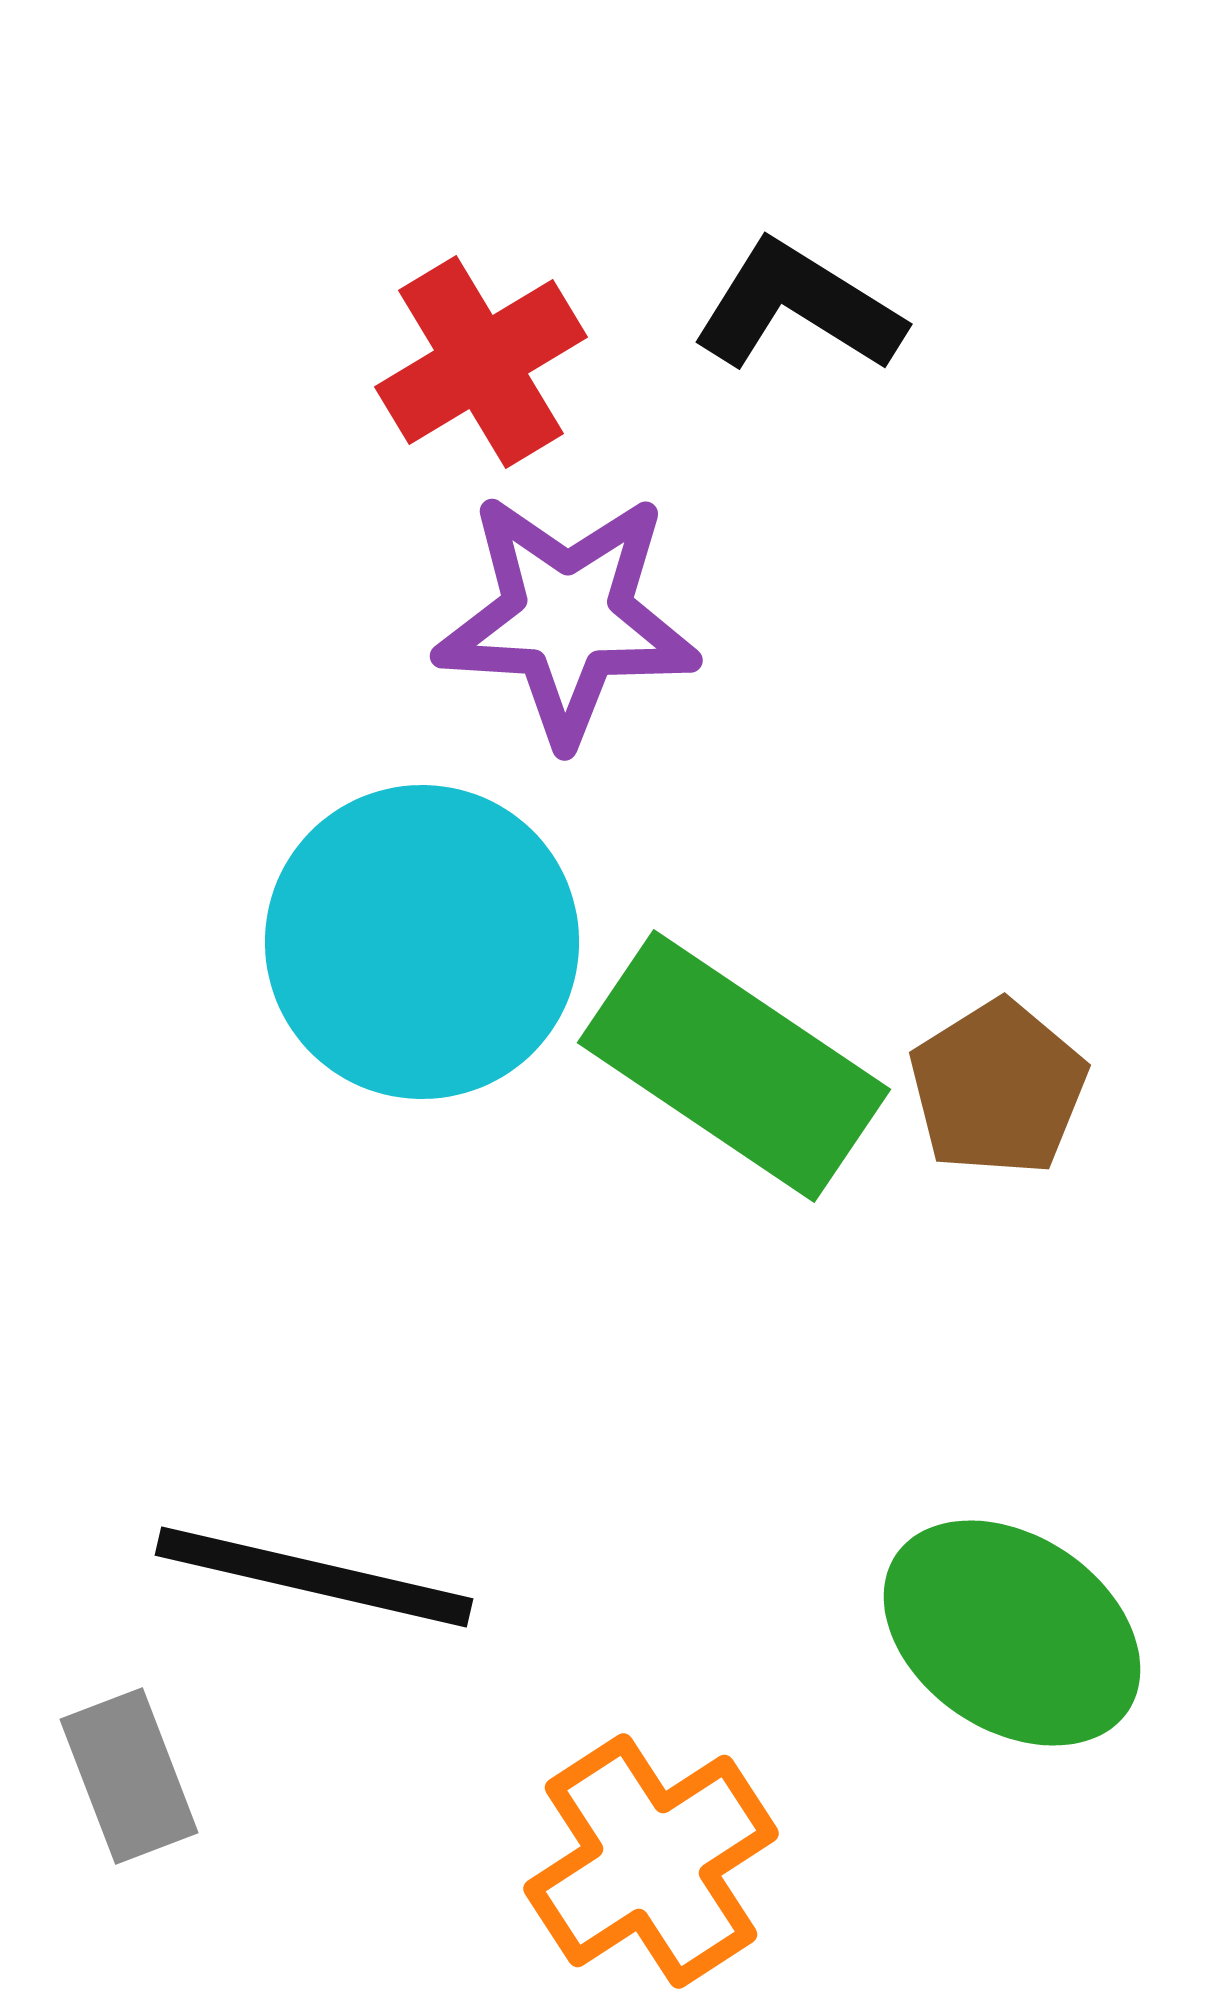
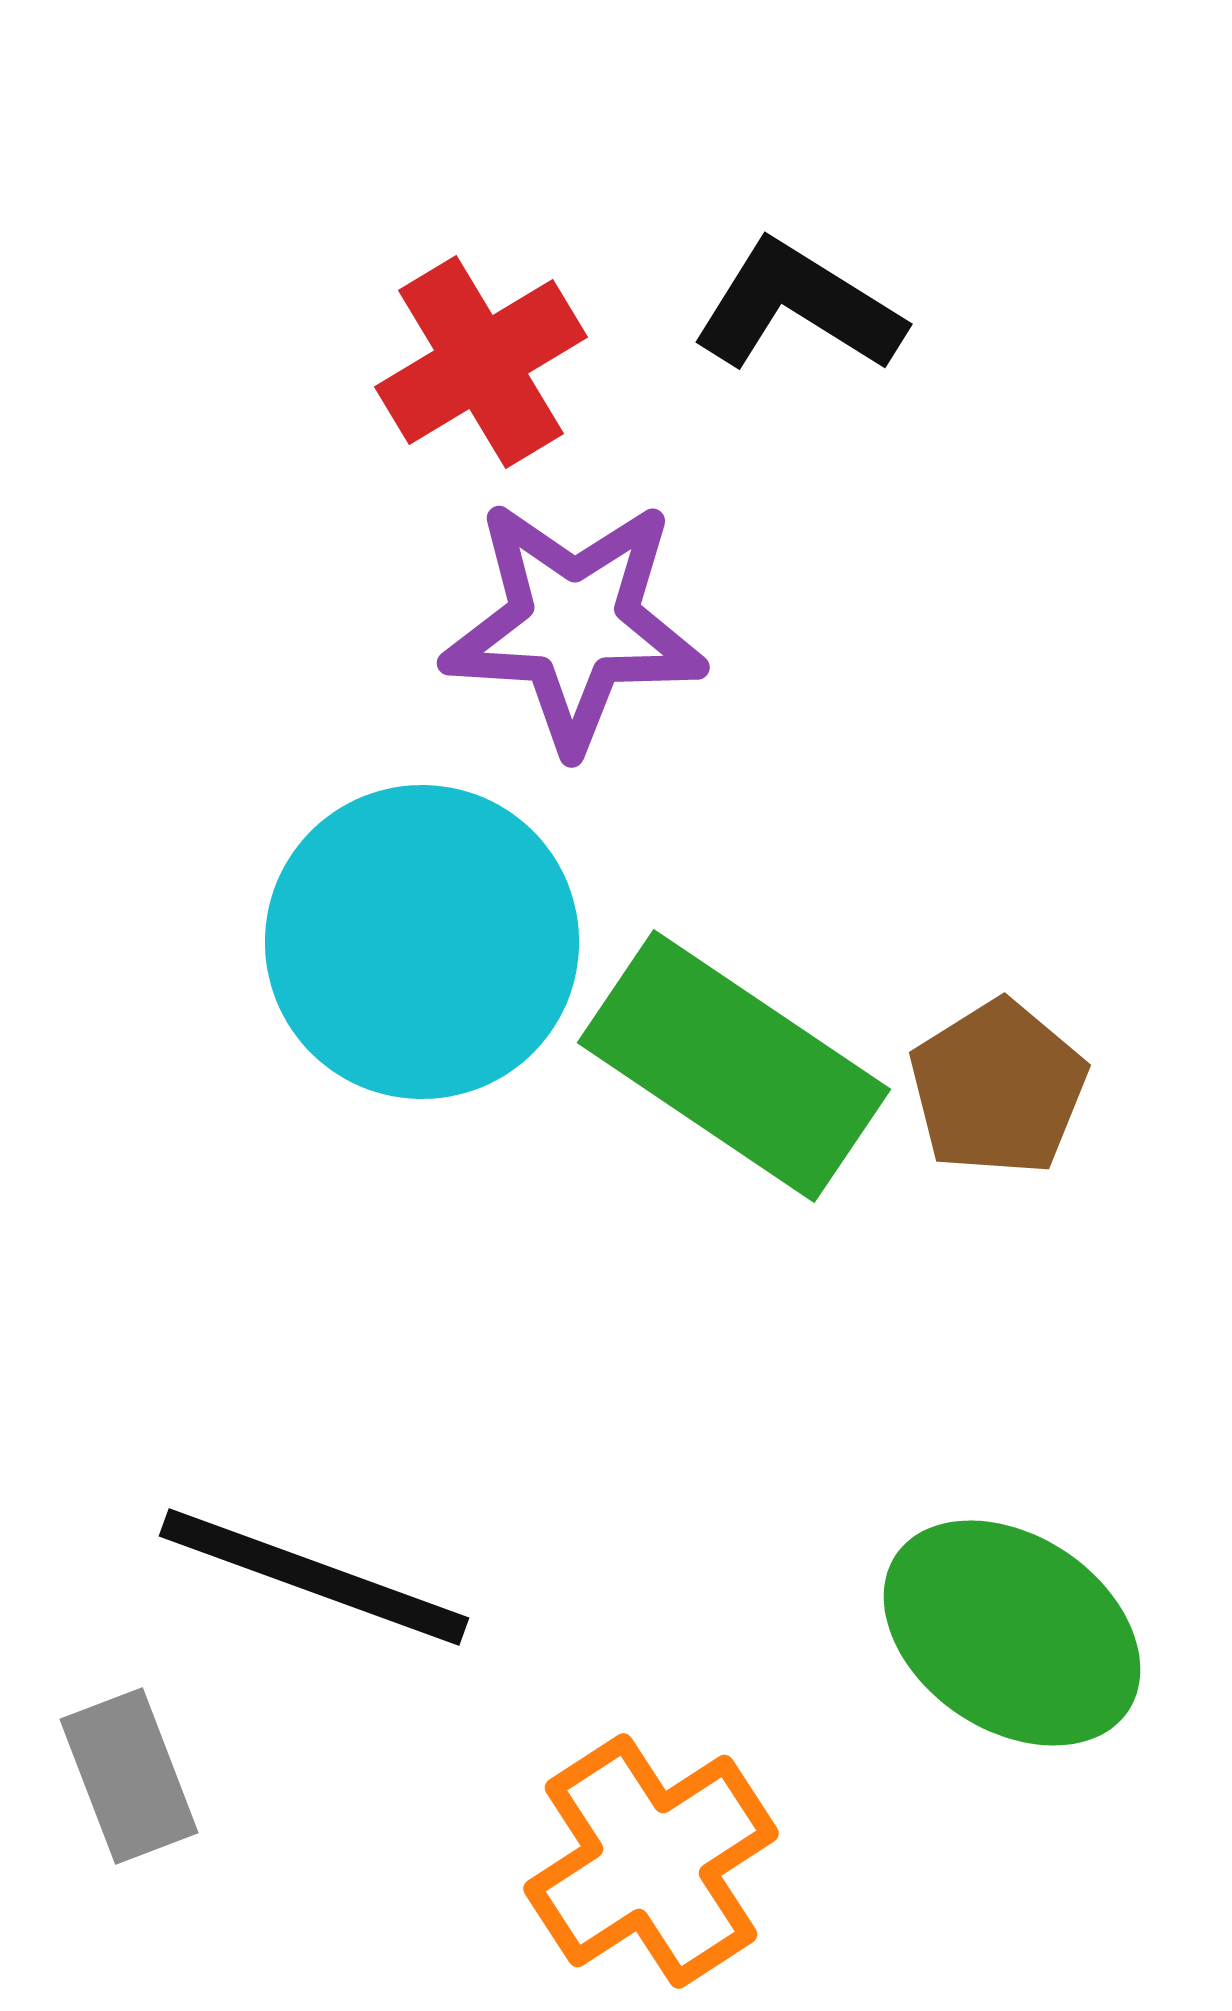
purple star: moved 7 px right, 7 px down
black line: rotated 7 degrees clockwise
